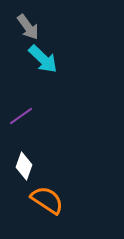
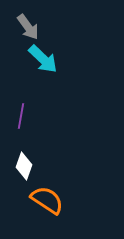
purple line: rotated 45 degrees counterclockwise
